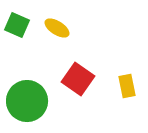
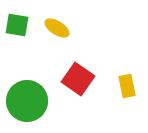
green square: rotated 15 degrees counterclockwise
